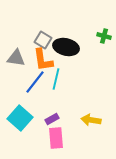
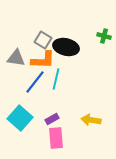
orange L-shape: rotated 80 degrees counterclockwise
